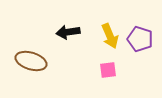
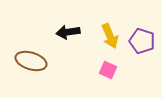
purple pentagon: moved 2 px right, 2 px down
pink square: rotated 30 degrees clockwise
